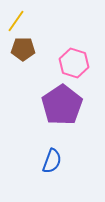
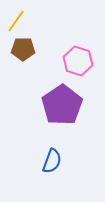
pink hexagon: moved 4 px right, 2 px up
